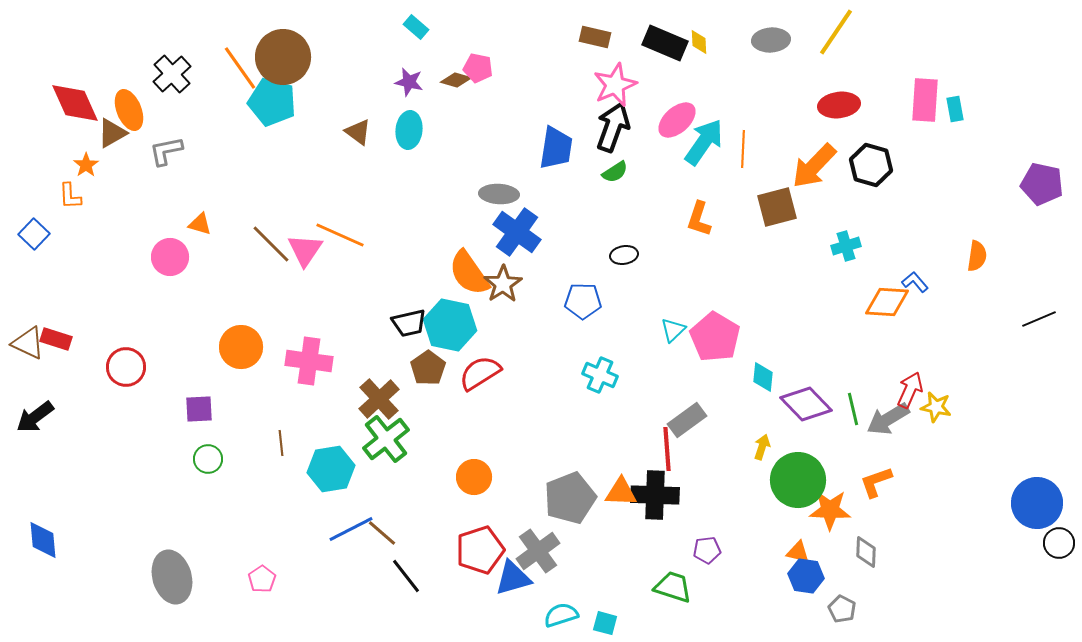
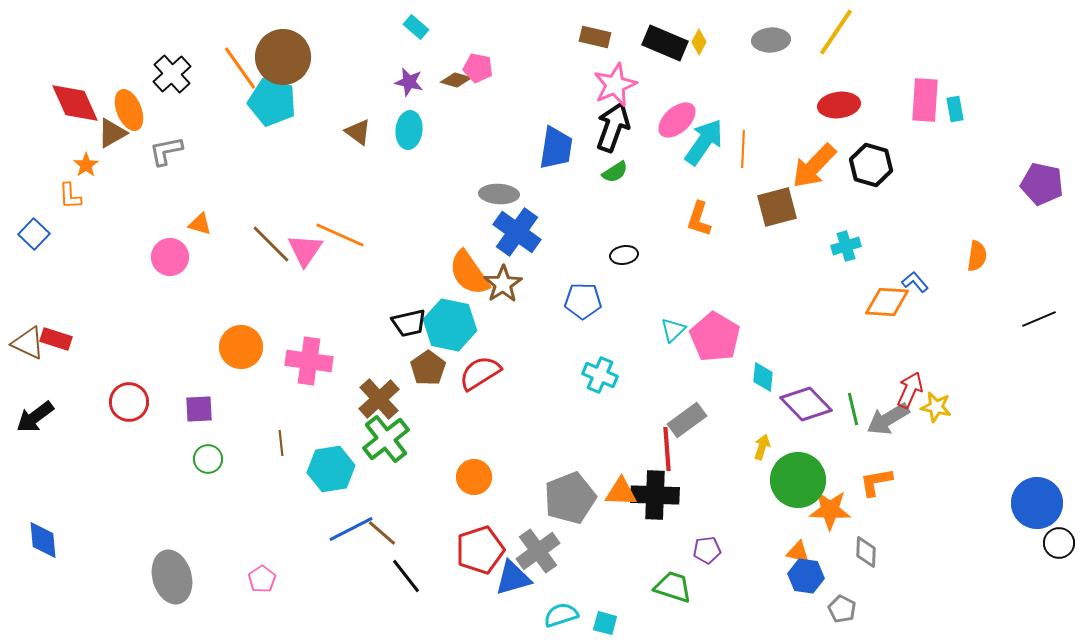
yellow diamond at (699, 42): rotated 30 degrees clockwise
red circle at (126, 367): moved 3 px right, 35 px down
orange L-shape at (876, 482): rotated 9 degrees clockwise
